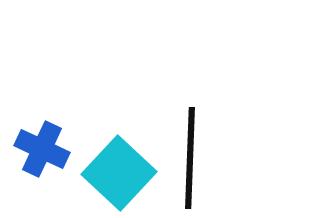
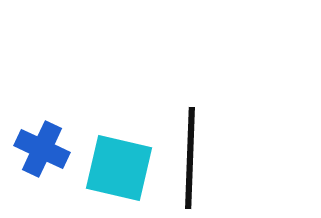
cyan square: moved 5 px up; rotated 30 degrees counterclockwise
